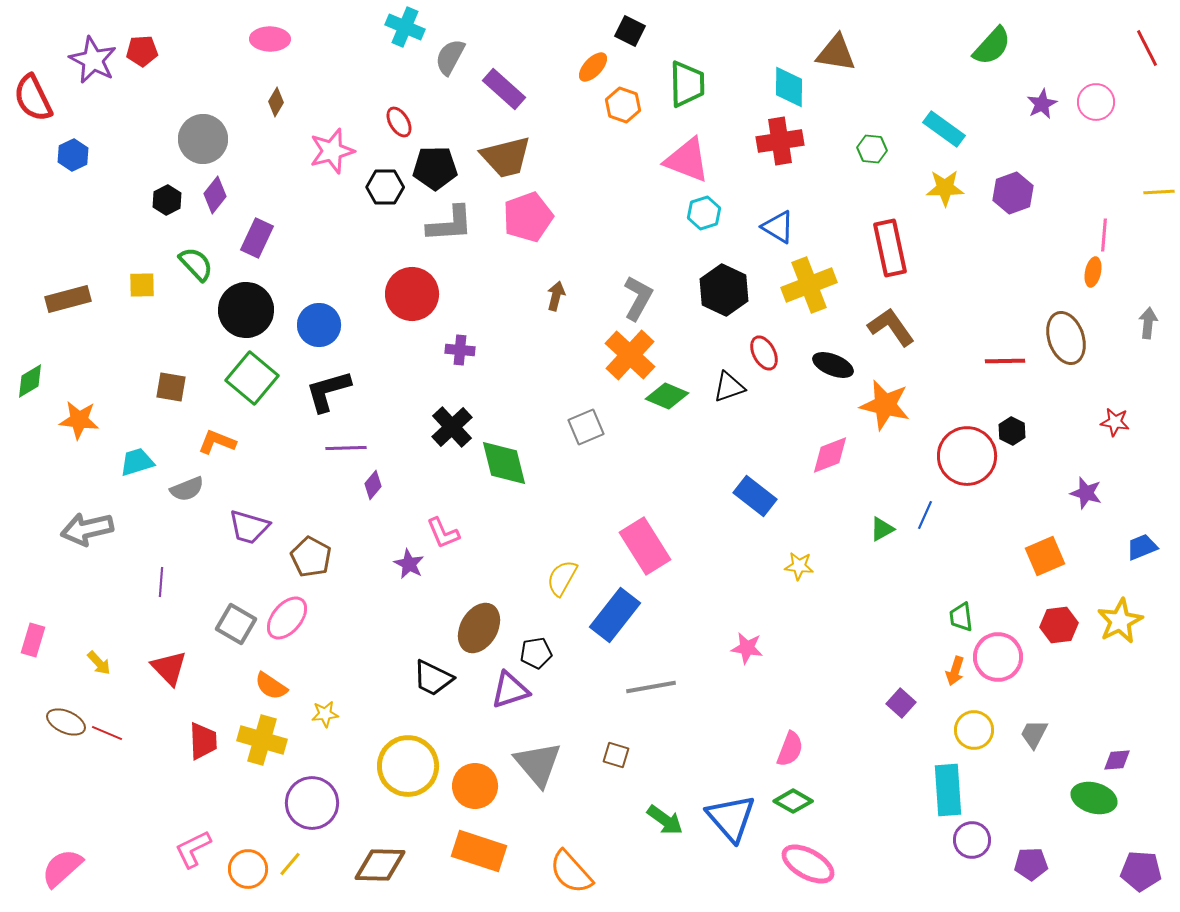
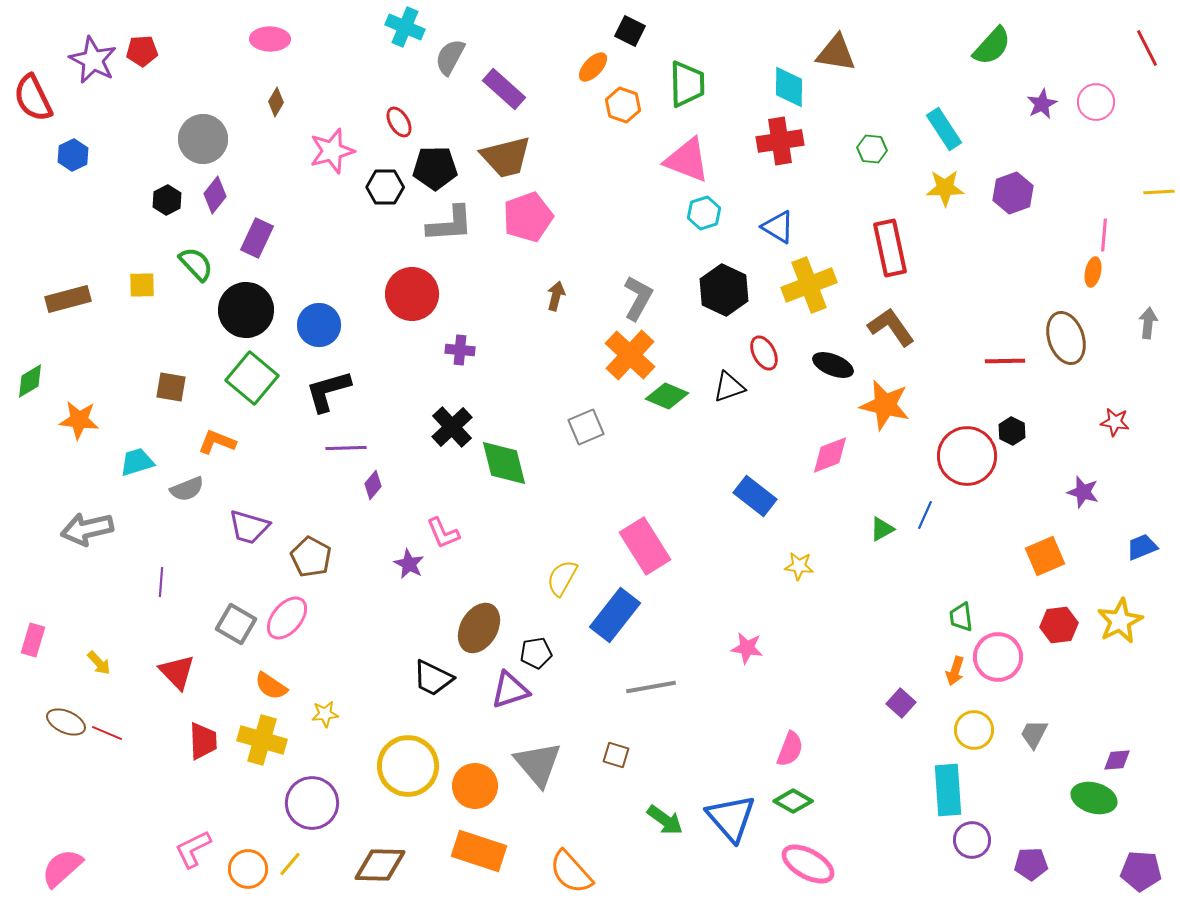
cyan rectangle at (944, 129): rotated 21 degrees clockwise
purple star at (1086, 493): moved 3 px left, 1 px up
red triangle at (169, 668): moved 8 px right, 4 px down
